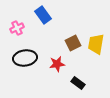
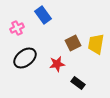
black ellipse: rotated 30 degrees counterclockwise
